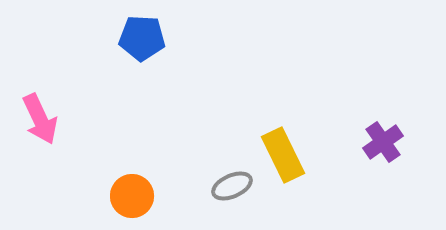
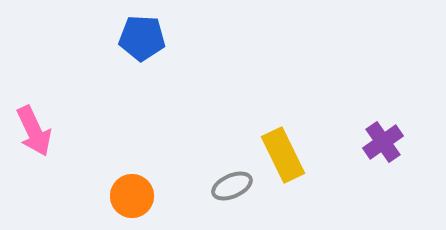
pink arrow: moved 6 px left, 12 px down
